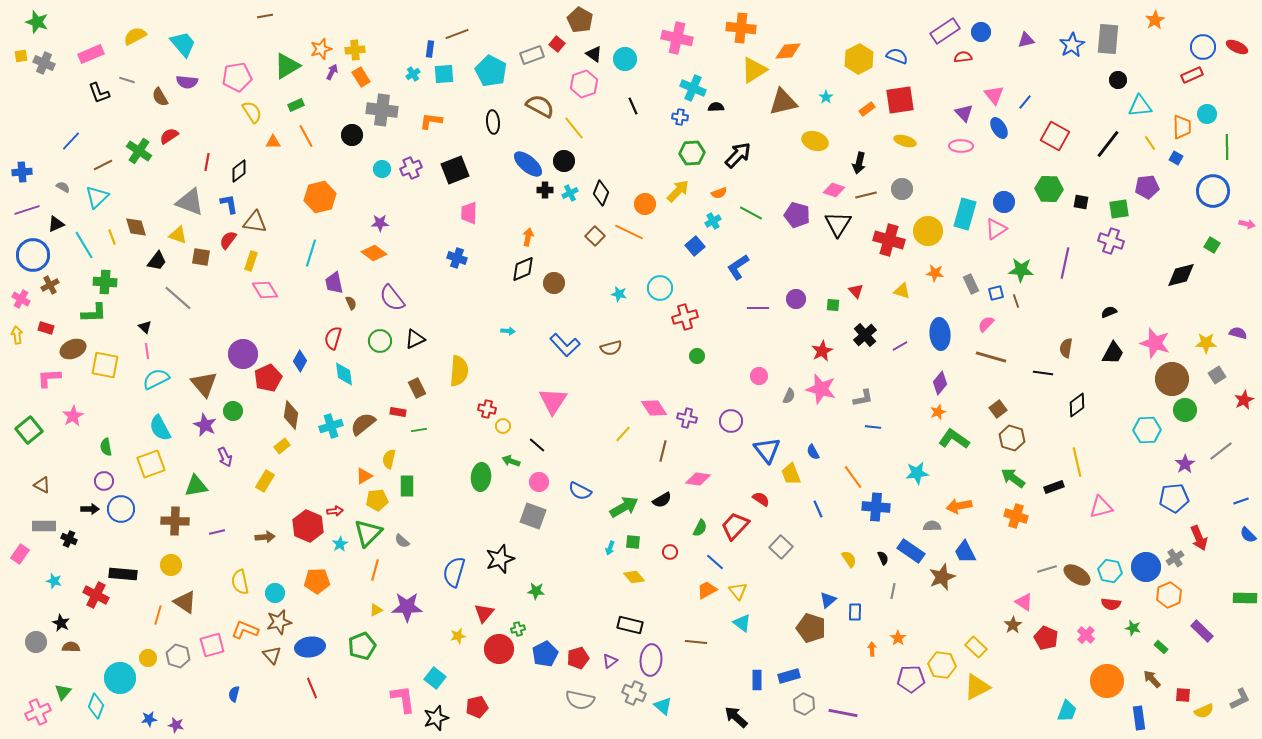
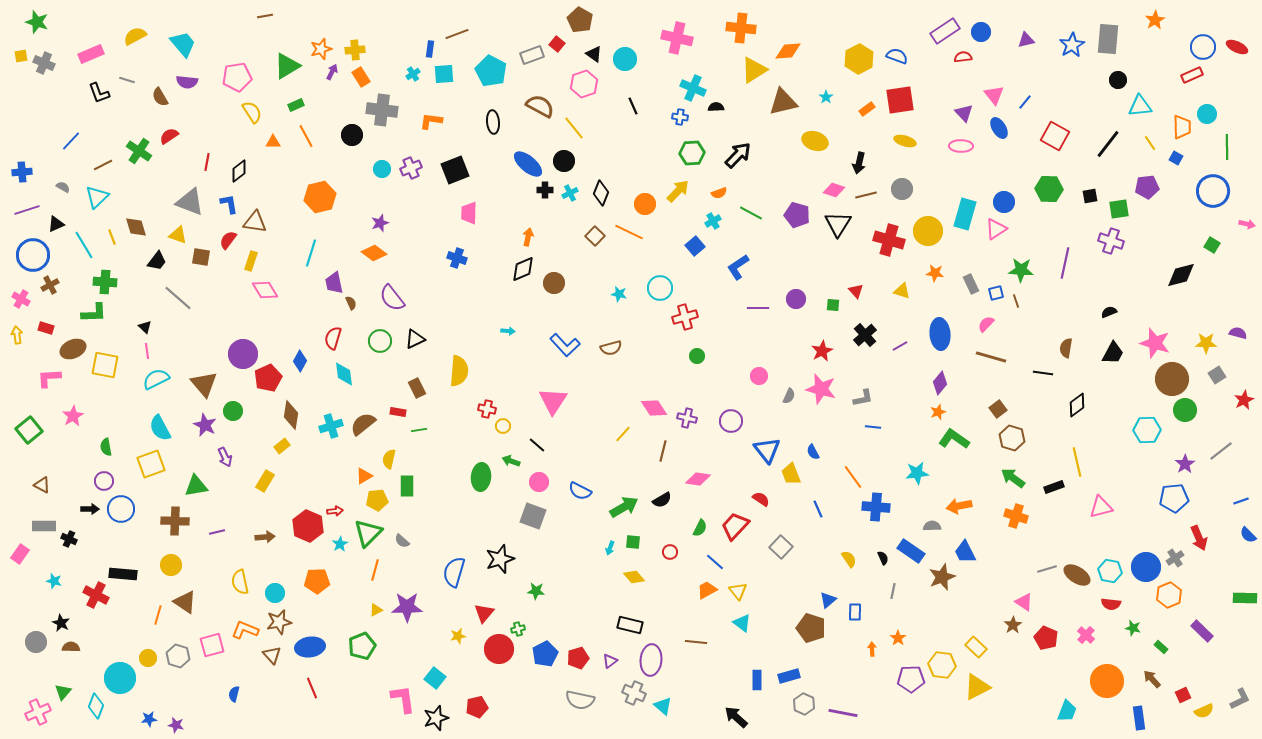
black square at (1081, 202): moved 9 px right, 6 px up; rotated 21 degrees counterclockwise
purple star at (380, 223): rotated 18 degrees counterclockwise
red square at (1183, 695): rotated 28 degrees counterclockwise
